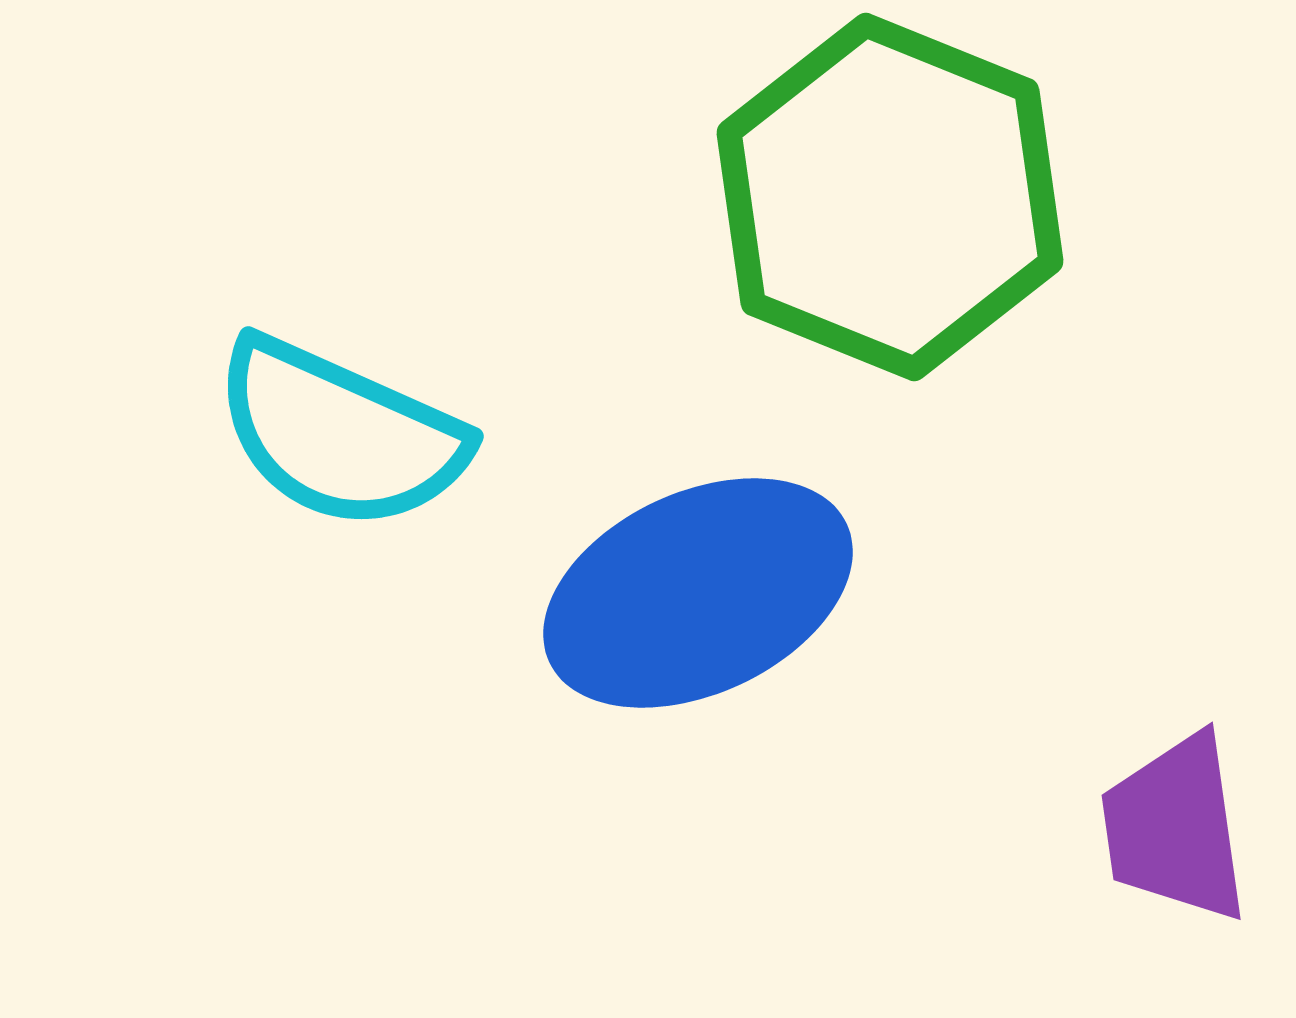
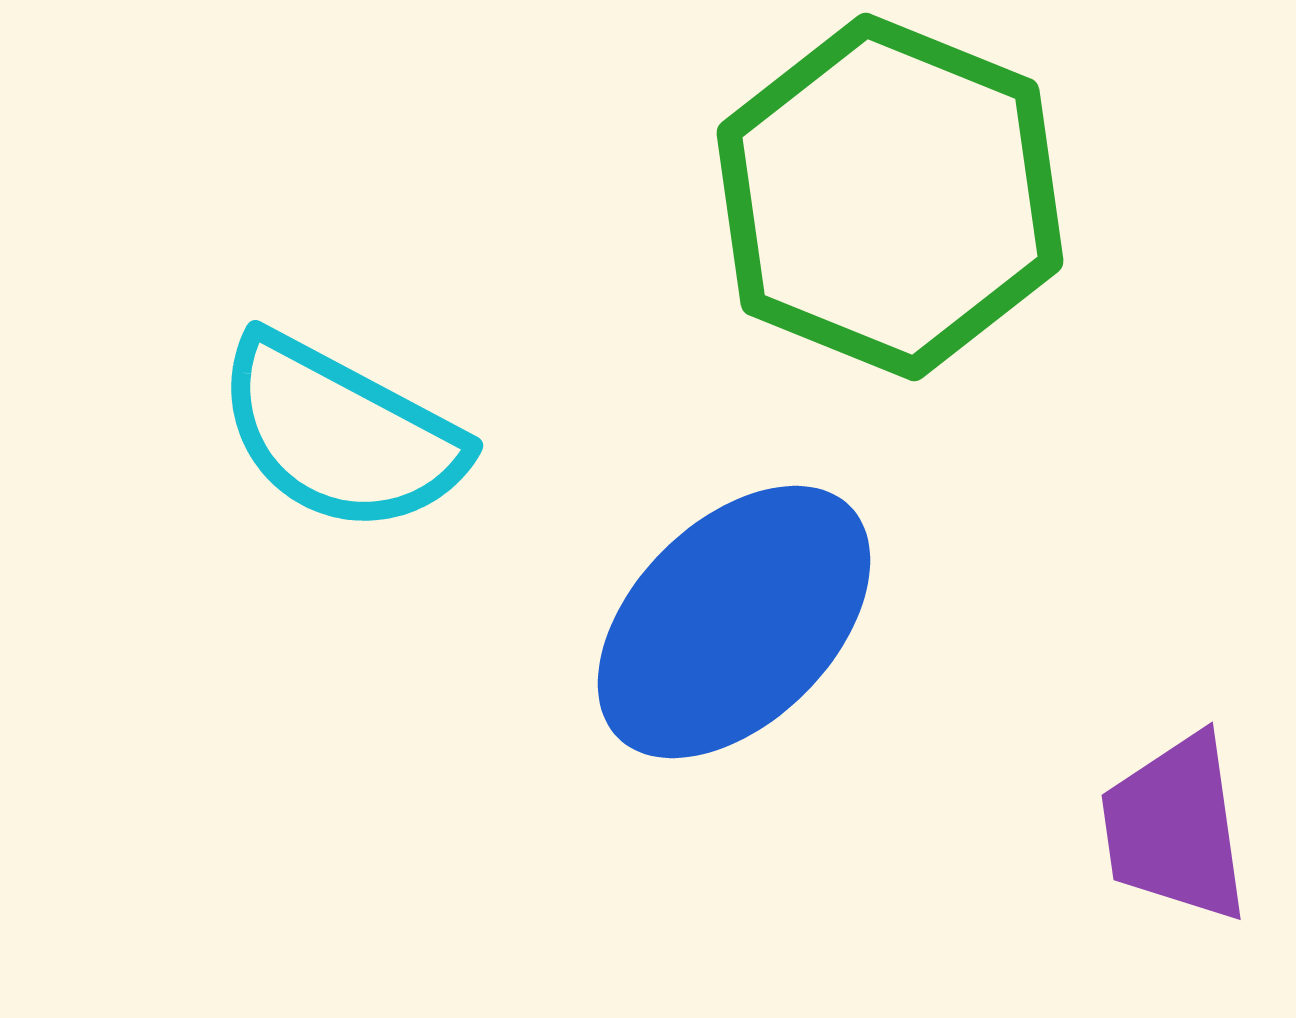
cyan semicircle: rotated 4 degrees clockwise
blue ellipse: moved 36 px right, 29 px down; rotated 20 degrees counterclockwise
